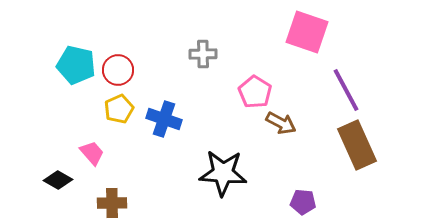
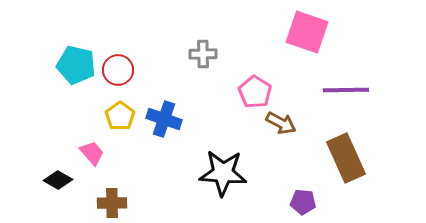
purple line: rotated 63 degrees counterclockwise
yellow pentagon: moved 1 px right, 7 px down; rotated 12 degrees counterclockwise
brown rectangle: moved 11 px left, 13 px down
